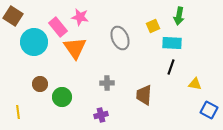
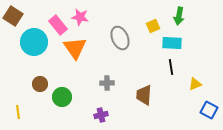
pink rectangle: moved 2 px up
black line: rotated 28 degrees counterclockwise
yellow triangle: rotated 32 degrees counterclockwise
